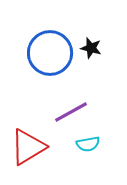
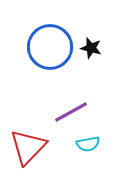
blue circle: moved 6 px up
red triangle: rotated 15 degrees counterclockwise
